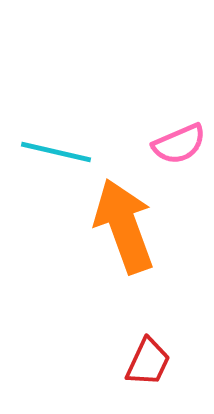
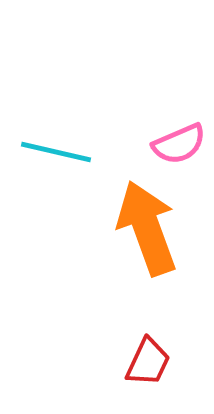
orange arrow: moved 23 px right, 2 px down
